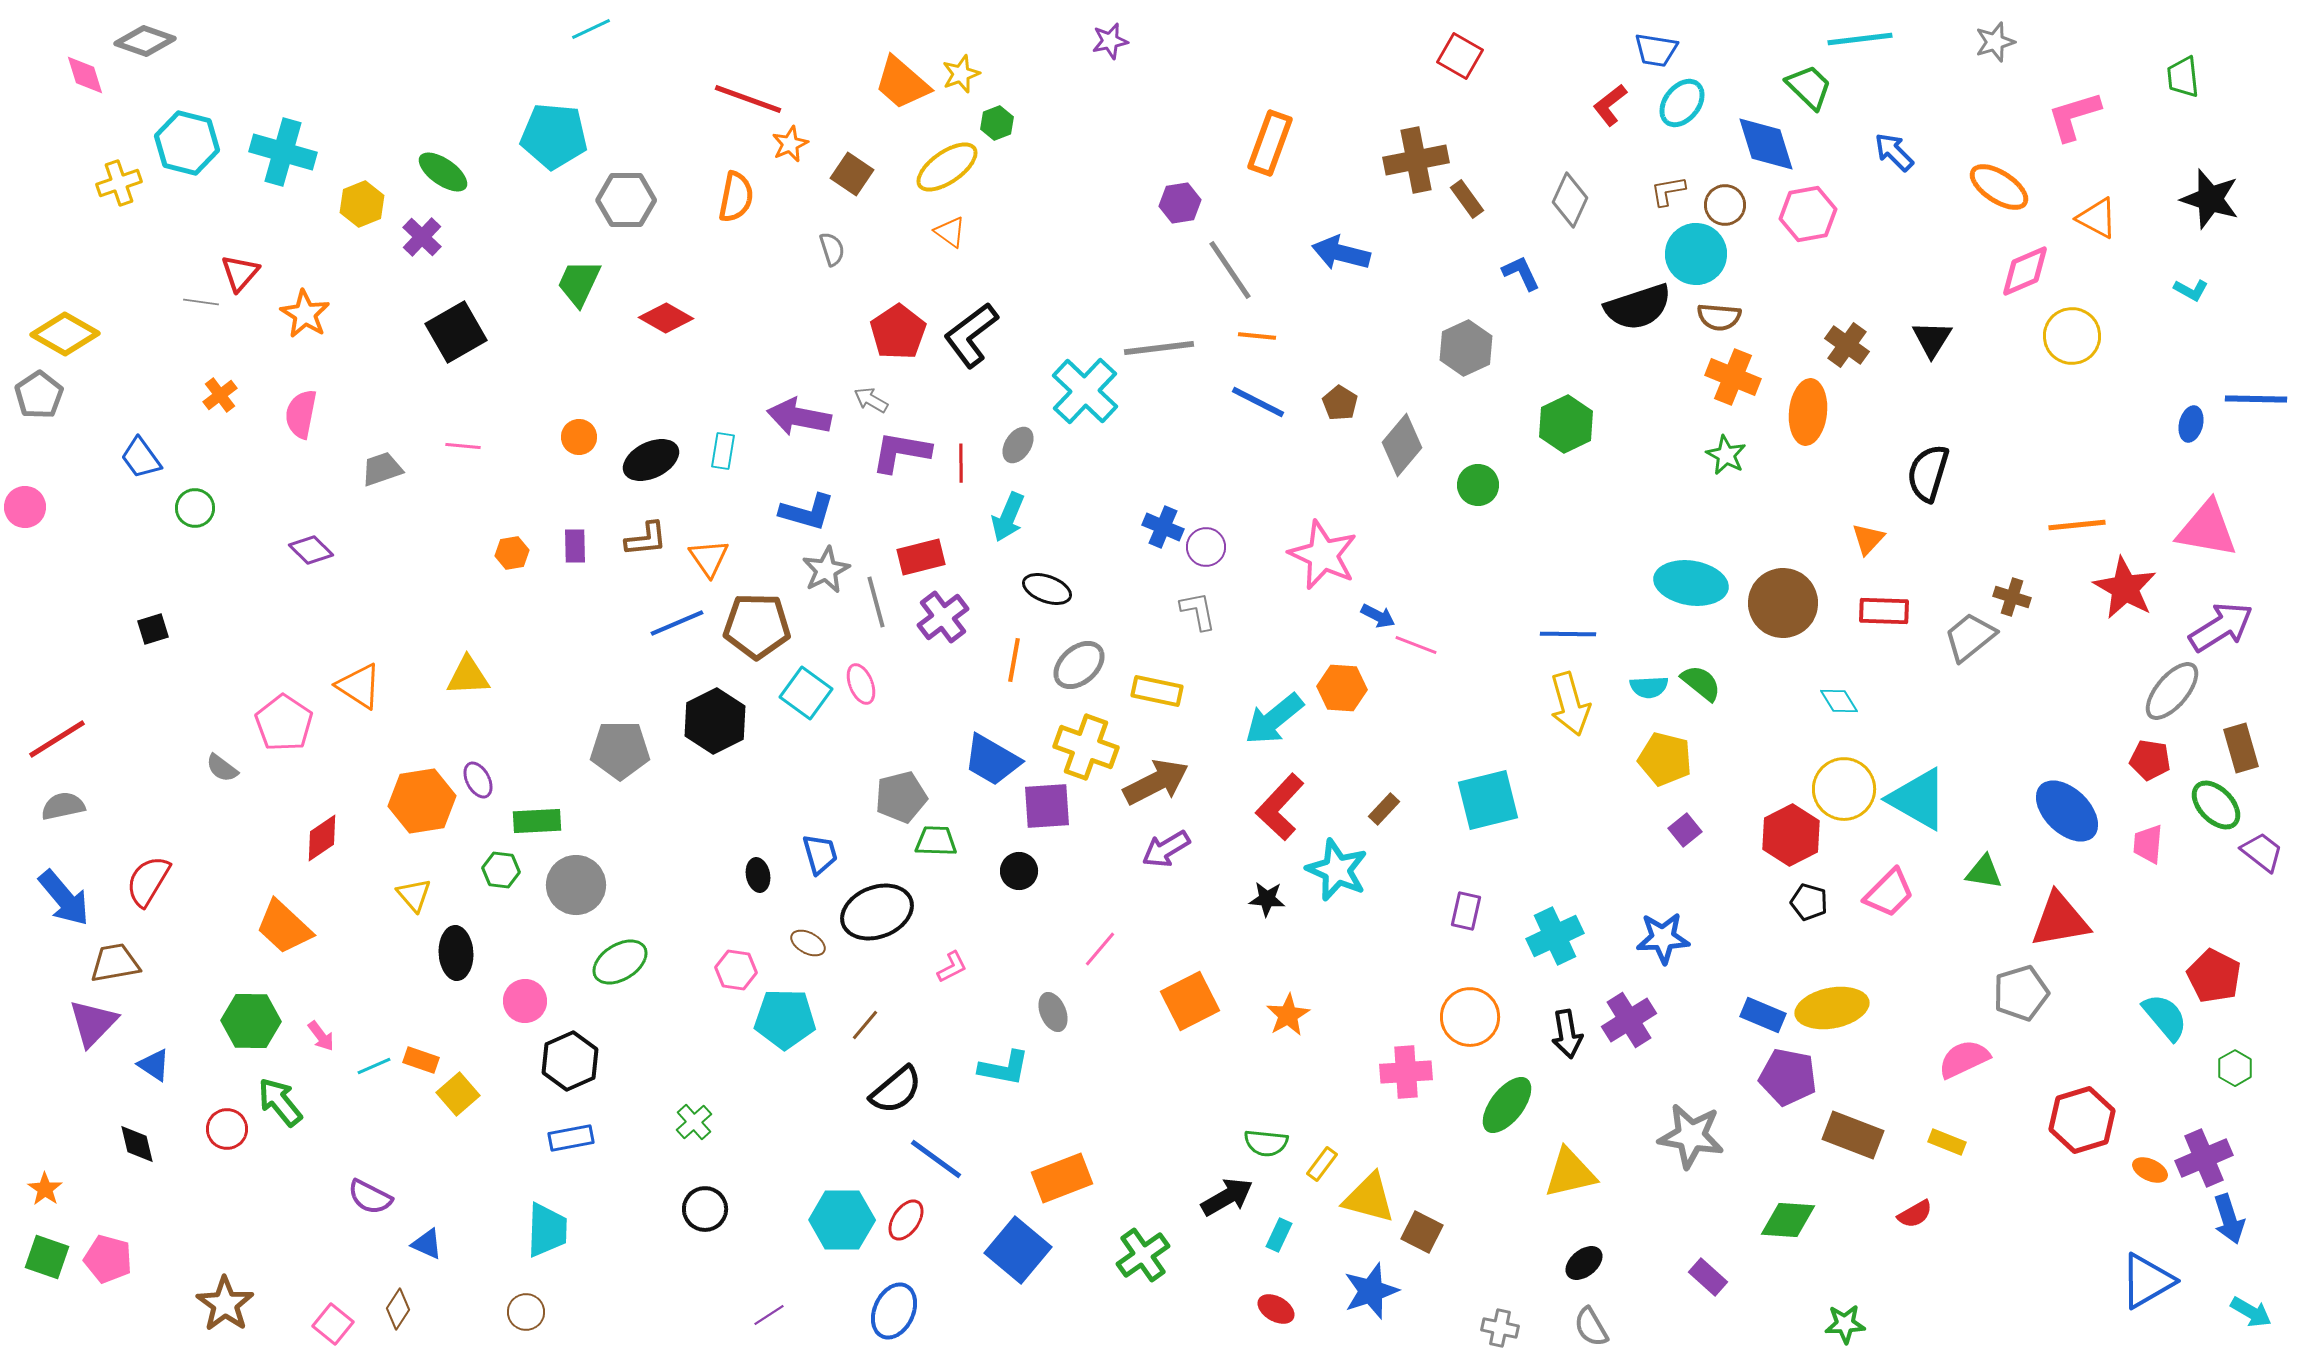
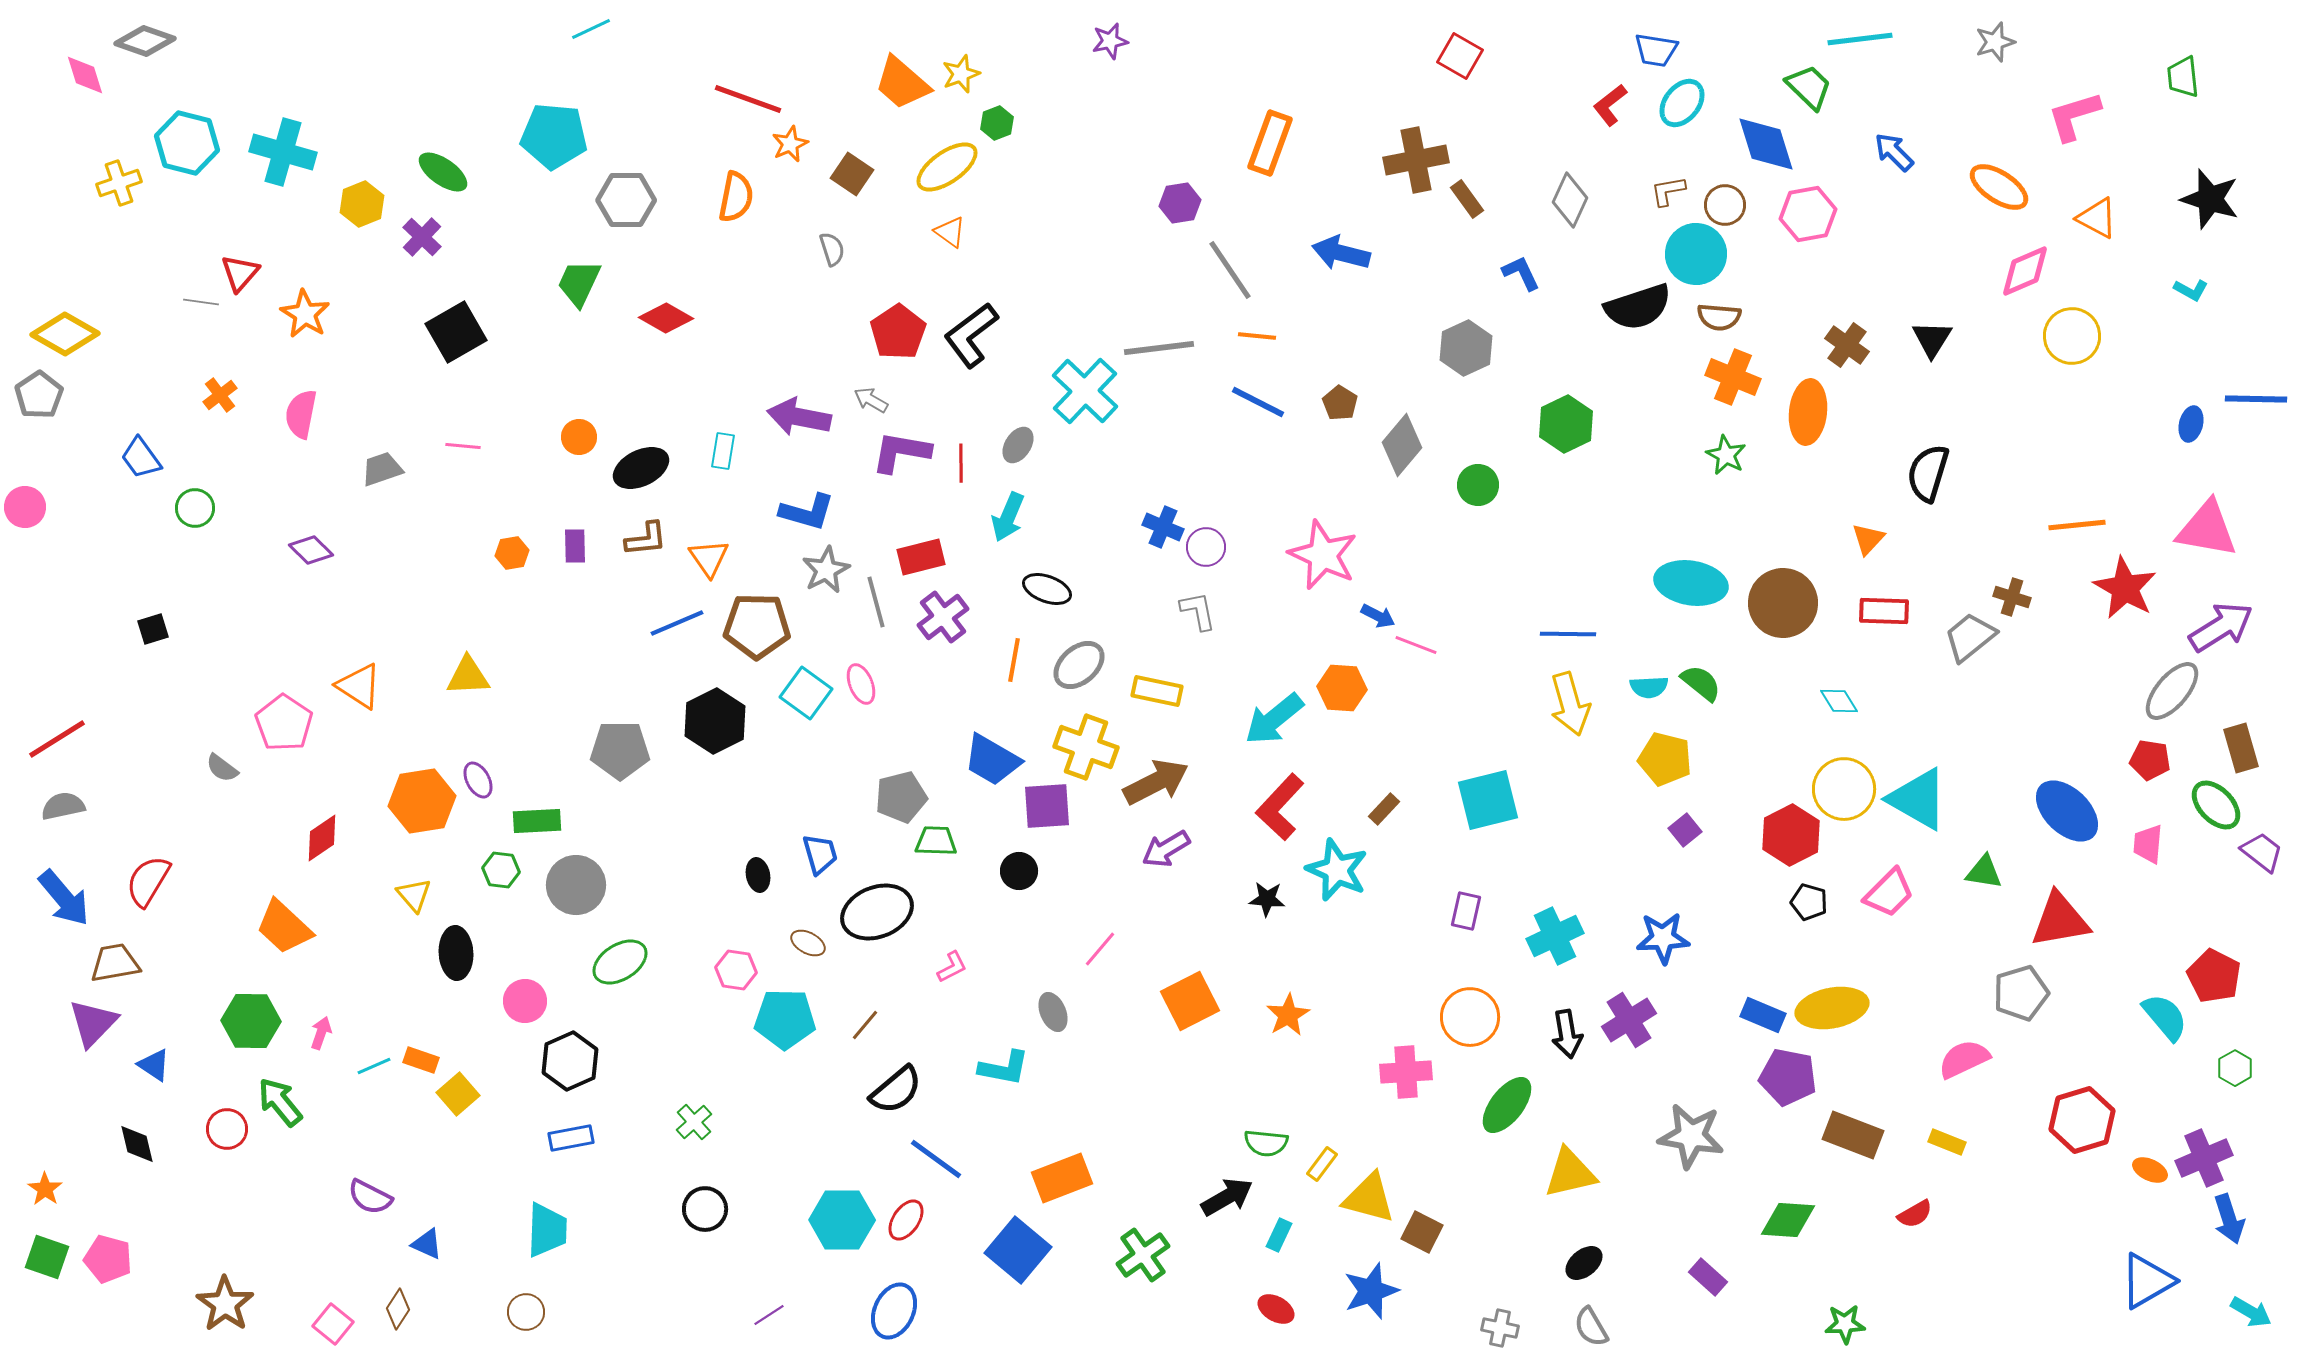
black ellipse at (651, 460): moved 10 px left, 8 px down
pink arrow at (321, 1036): moved 3 px up; rotated 124 degrees counterclockwise
